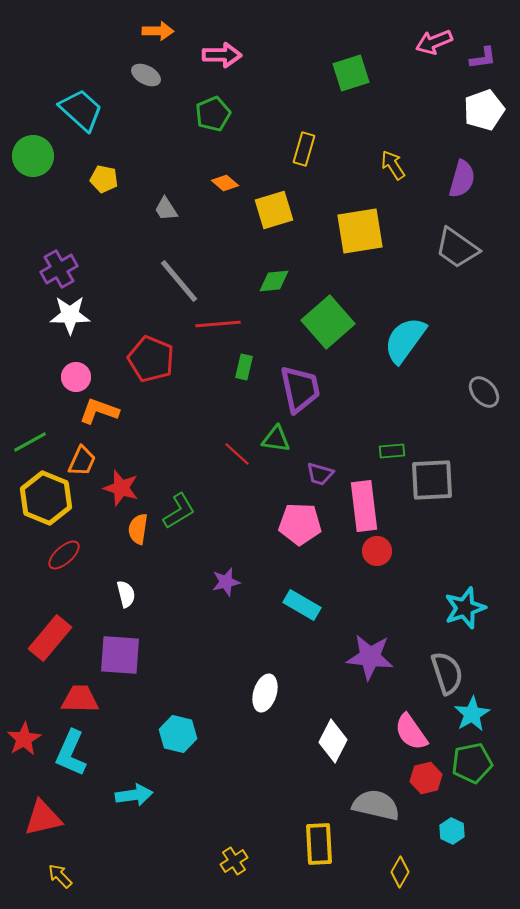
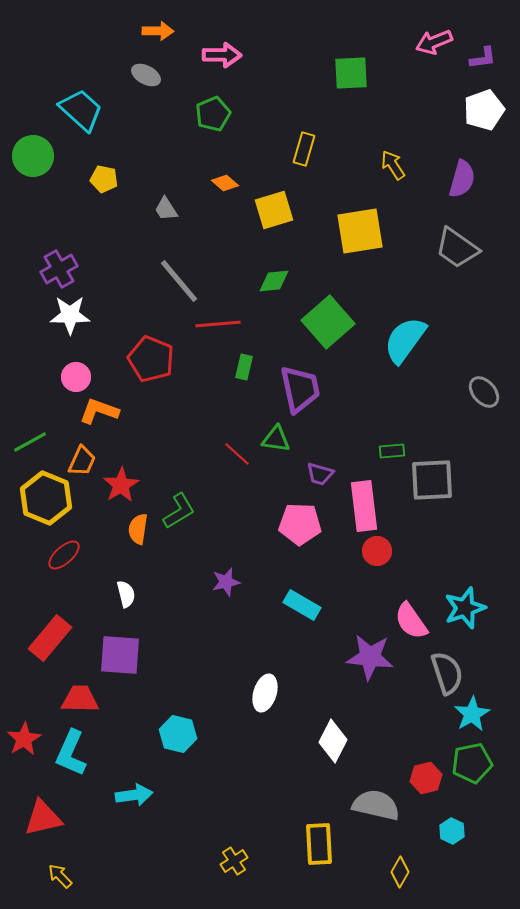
green square at (351, 73): rotated 15 degrees clockwise
red star at (121, 488): moved 3 px up; rotated 24 degrees clockwise
pink semicircle at (411, 732): moved 111 px up
